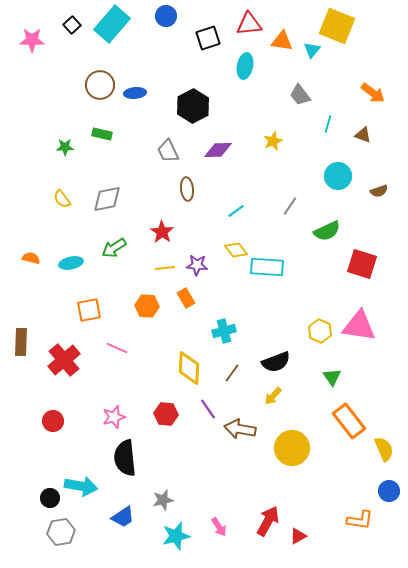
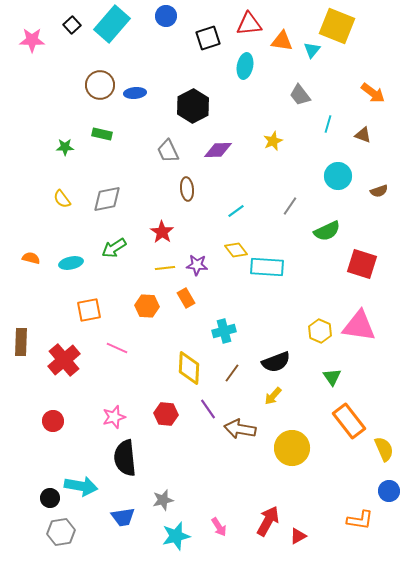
blue trapezoid at (123, 517): rotated 25 degrees clockwise
